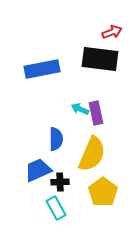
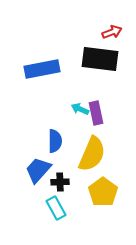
blue semicircle: moved 1 px left, 2 px down
blue trapezoid: rotated 24 degrees counterclockwise
